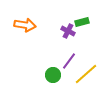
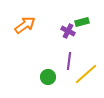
orange arrow: rotated 45 degrees counterclockwise
purple line: rotated 30 degrees counterclockwise
green circle: moved 5 px left, 2 px down
